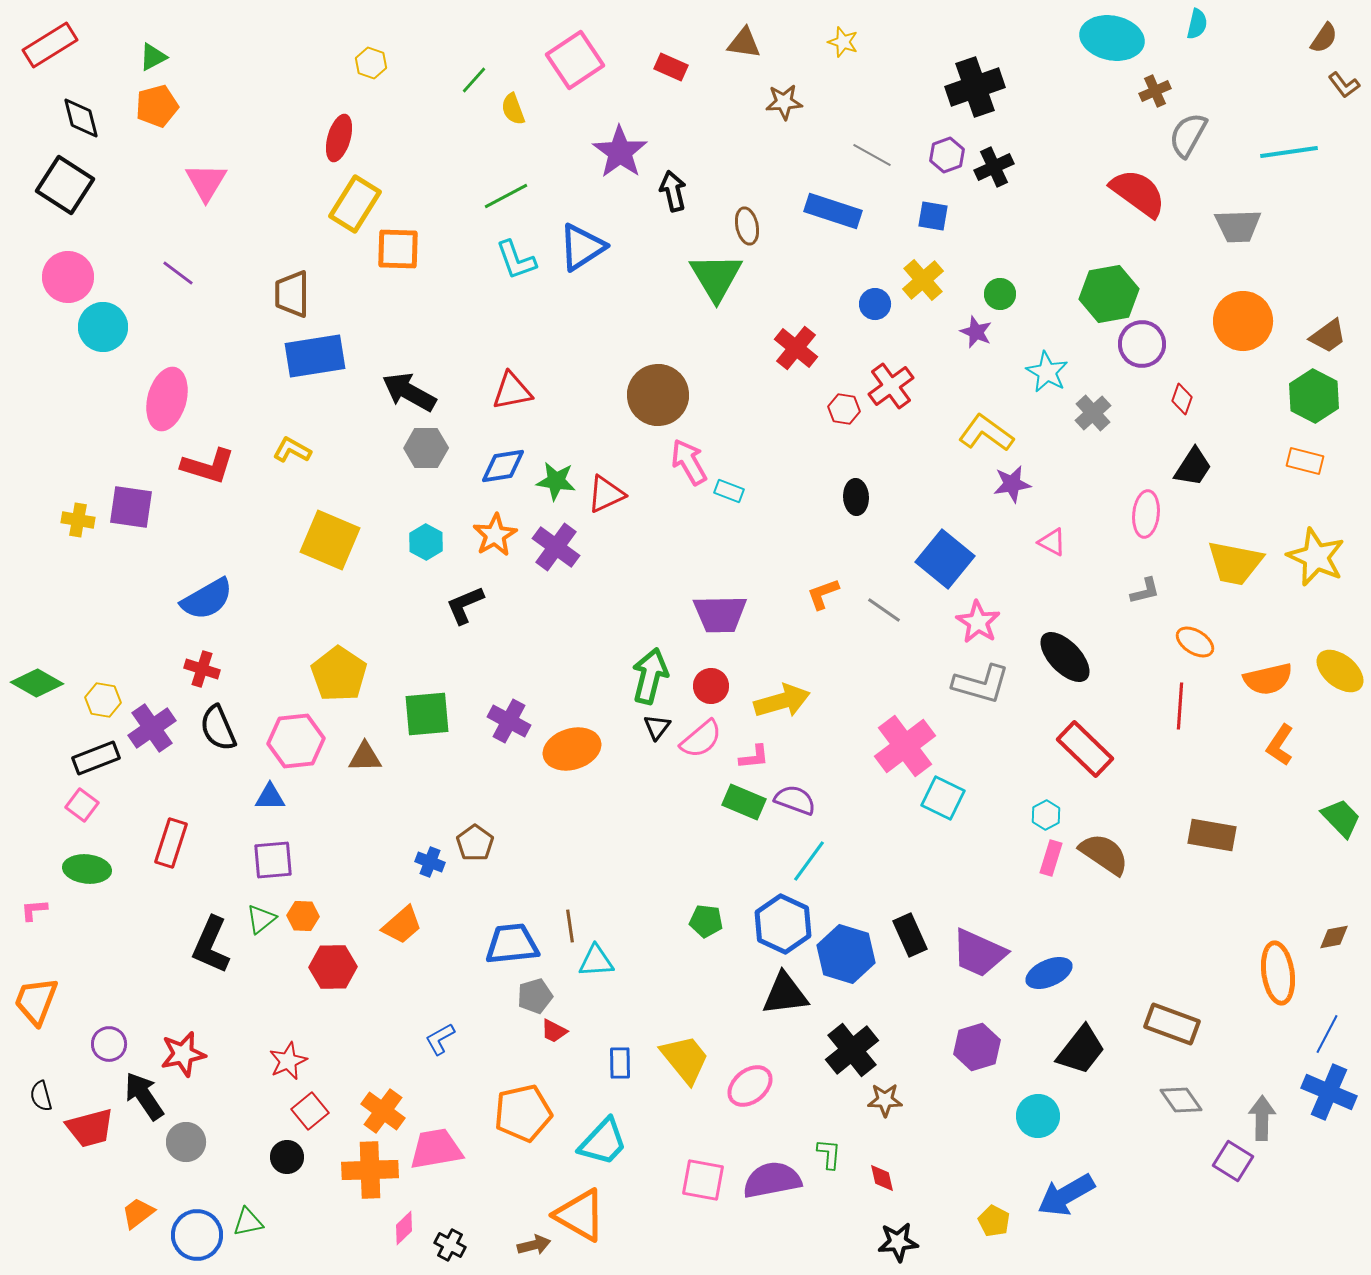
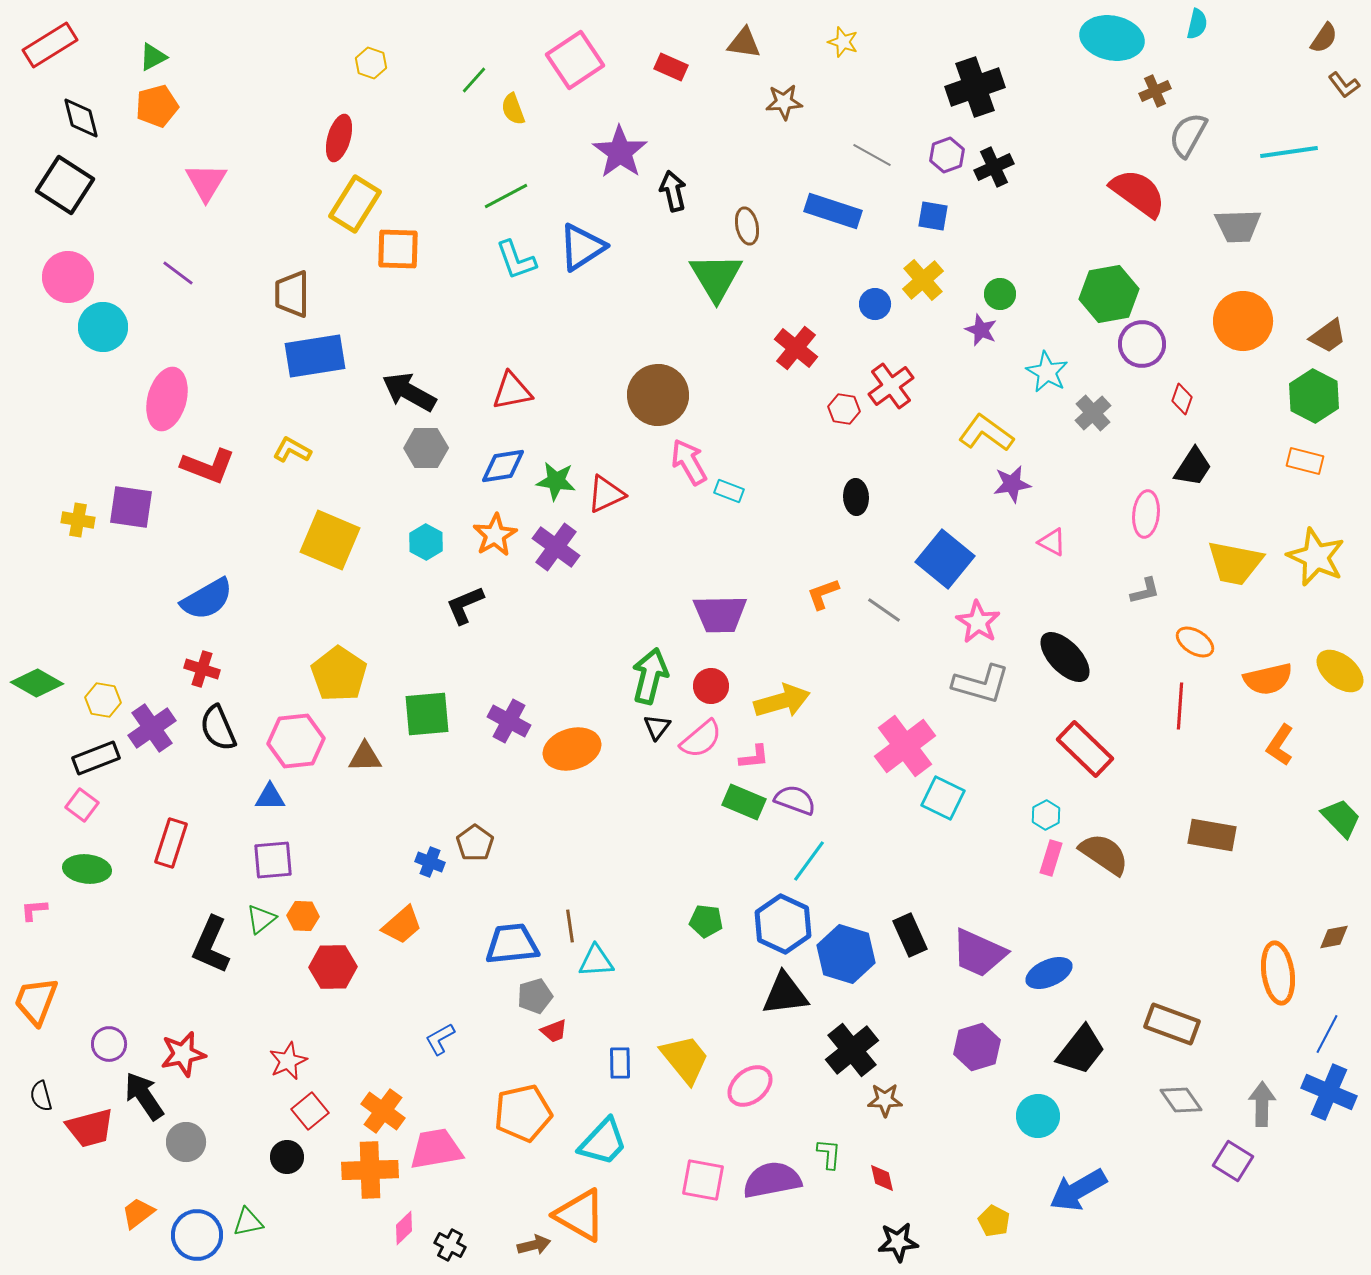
purple star at (976, 332): moved 5 px right, 2 px up
red L-shape at (208, 466): rotated 4 degrees clockwise
red trapezoid at (554, 1031): rotated 48 degrees counterclockwise
gray arrow at (1262, 1118): moved 14 px up
blue arrow at (1066, 1195): moved 12 px right, 5 px up
